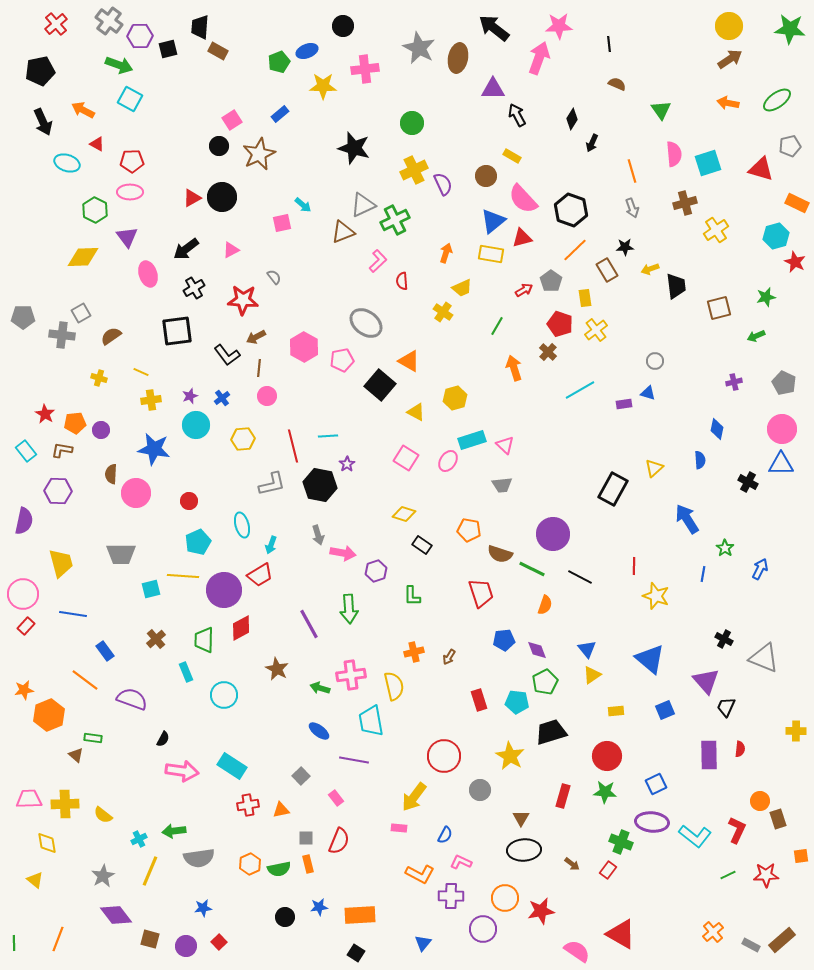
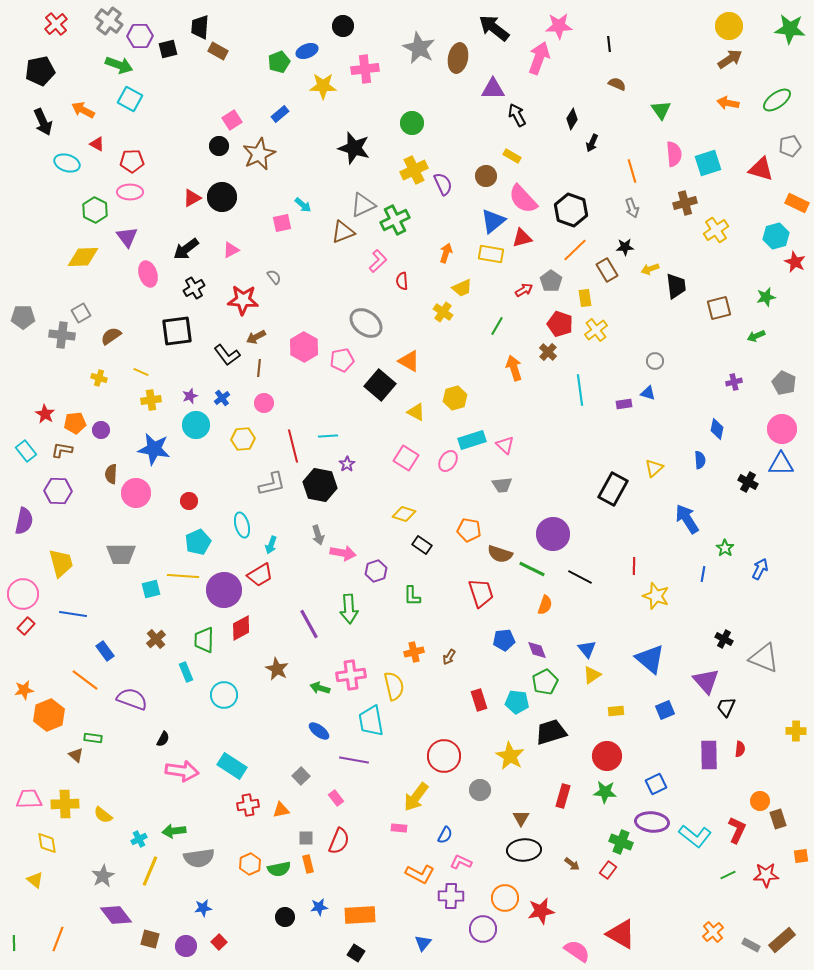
cyan line at (580, 390): rotated 68 degrees counterclockwise
pink circle at (267, 396): moved 3 px left, 7 px down
yellow arrow at (414, 797): moved 2 px right
